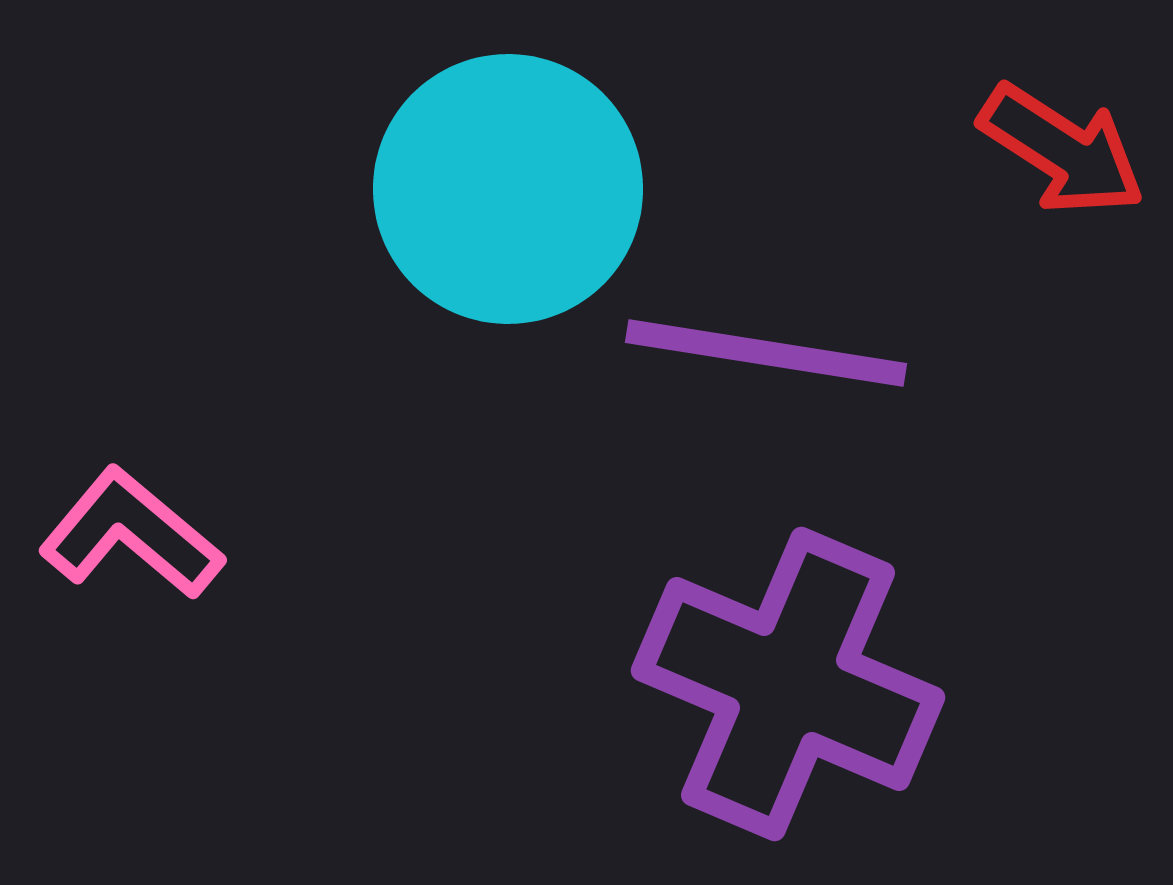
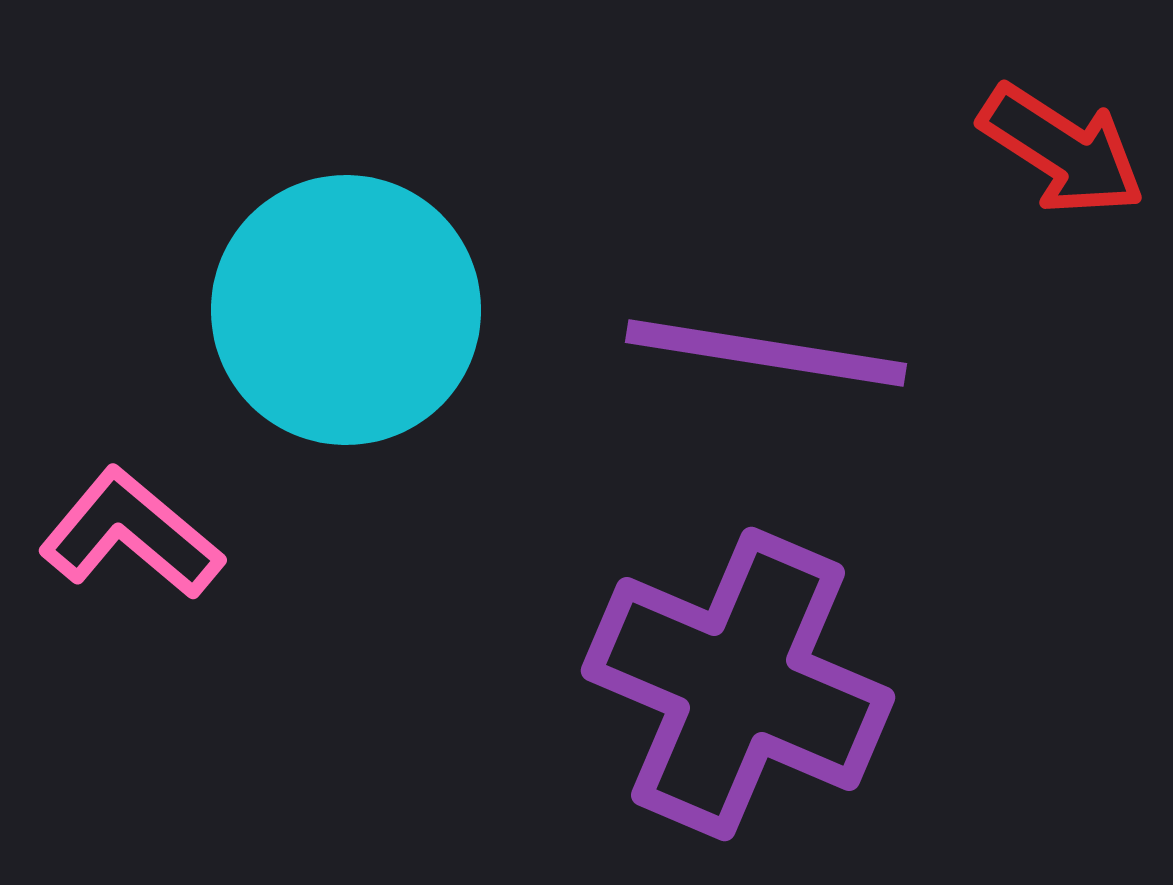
cyan circle: moved 162 px left, 121 px down
purple cross: moved 50 px left
